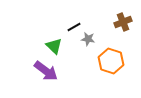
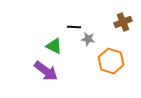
black line: rotated 32 degrees clockwise
green triangle: rotated 18 degrees counterclockwise
